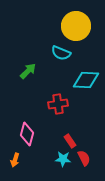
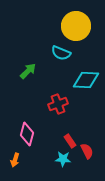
red cross: rotated 12 degrees counterclockwise
red semicircle: moved 3 px right, 7 px up
